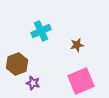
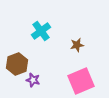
cyan cross: rotated 12 degrees counterclockwise
purple star: moved 3 px up
